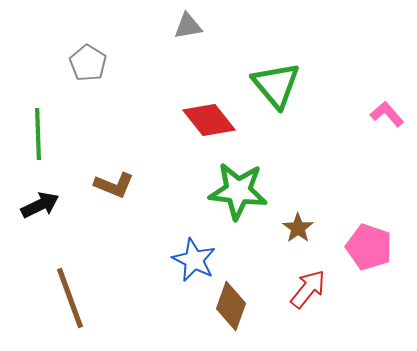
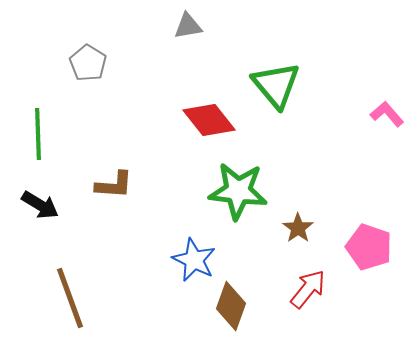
brown L-shape: rotated 18 degrees counterclockwise
black arrow: rotated 57 degrees clockwise
